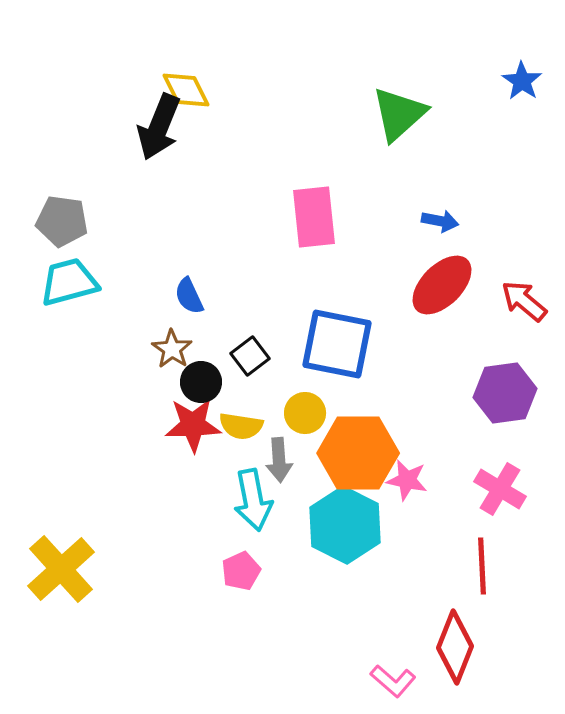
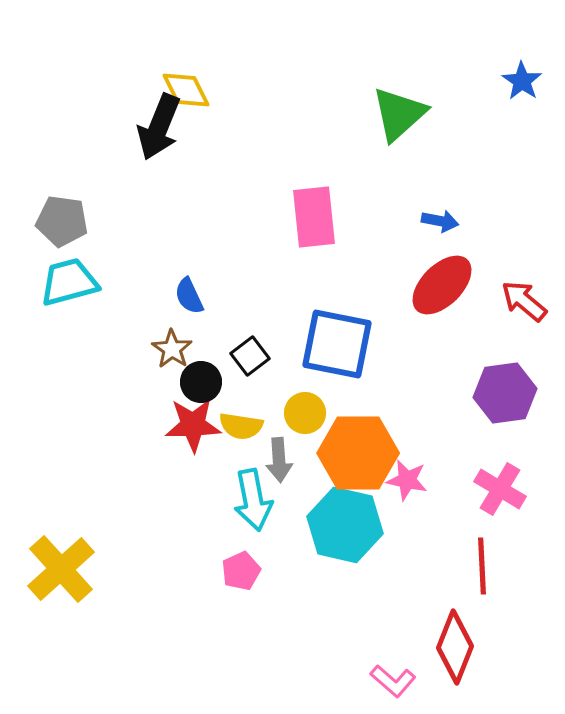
cyan hexagon: rotated 14 degrees counterclockwise
